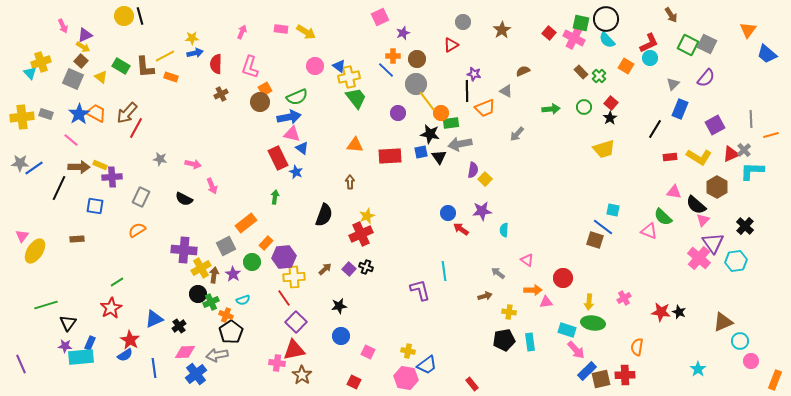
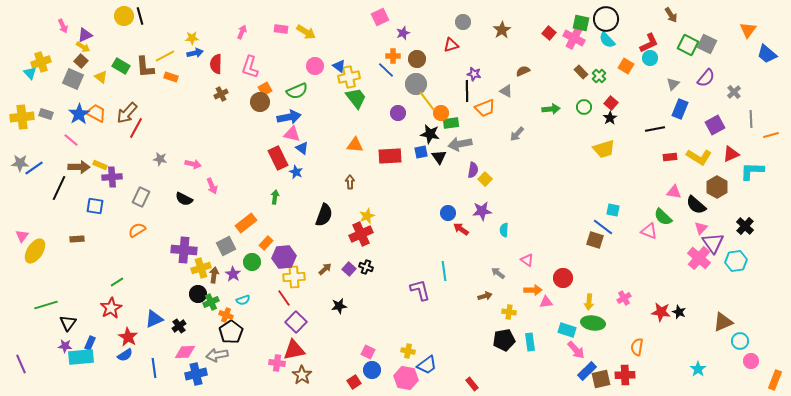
red triangle at (451, 45): rotated 14 degrees clockwise
green semicircle at (297, 97): moved 6 px up
black line at (655, 129): rotated 48 degrees clockwise
gray cross at (744, 150): moved 10 px left, 58 px up
pink triangle at (703, 220): moved 2 px left, 8 px down
yellow cross at (201, 268): rotated 12 degrees clockwise
blue circle at (341, 336): moved 31 px right, 34 px down
red star at (130, 340): moved 2 px left, 3 px up
blue cross at (196, 374): rotated 25 degrees clockwise
red square at (354, 382): rotated 32 degrees clockwise
